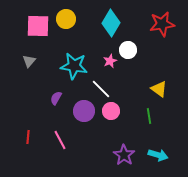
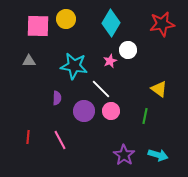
gray triangle: rotated 48 degrees clockwise
purple semicircle: moved 1 px right; rotated 152 degrees clockwise
green line: moved 4 px left; rotated 21 degrees clockwise
